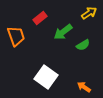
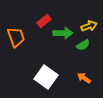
yellow arrow: moved 13 px down; rotated 14 degrees clockwise
red rectangle: moved 4 px right, 3 px down
green arrow: moved 1 px down; rotated 144 degrees counterclockwise
orange trapezoid: moved 1 px down
orange arrow: moved 9 px up
